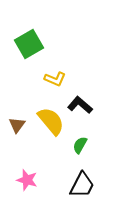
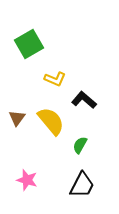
black L-shape: moved 4 px right, 5 px up
brown triangle: moved 7 px up
